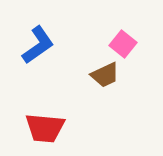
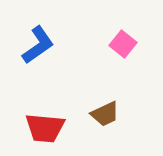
brown trapezoid: moved 39 px down
